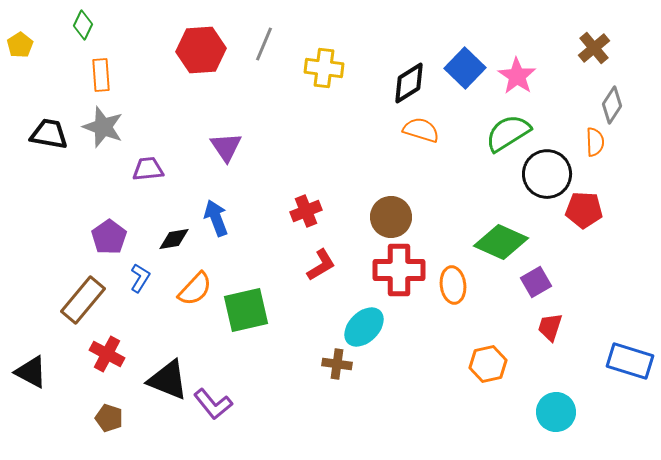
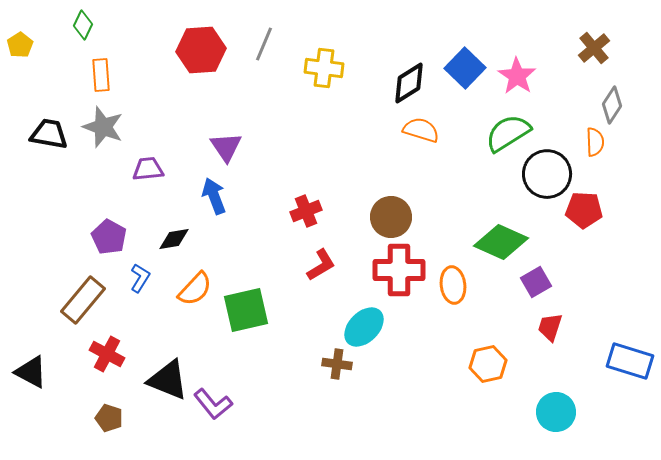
blue arrow at (216, 218): moved 2 px left, 22 px up
purple pentagon at (109, 237): rotated 8 degrees counterclockwise
